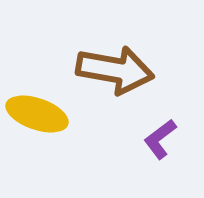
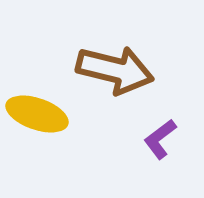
brown arrow: rotated 4 degrees clockwise
